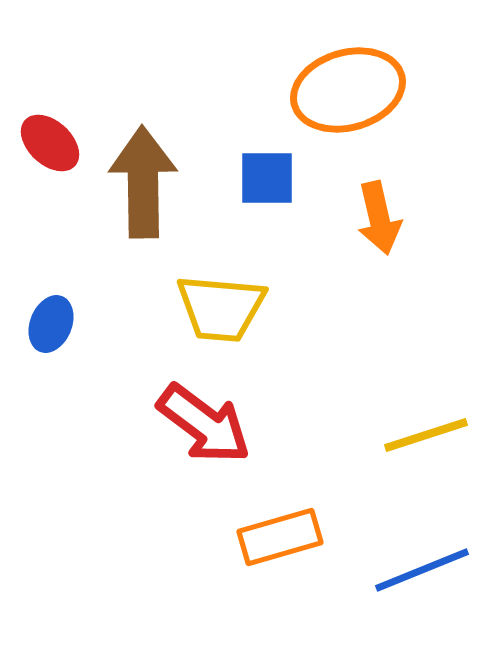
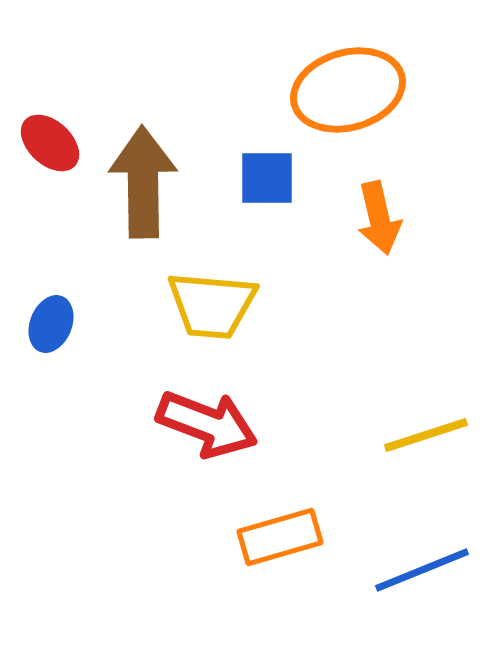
yellow trapezoid: moved 9 px left, 3 px up
red arrow: moved 3 px right; rotated 16 degrees counterclockwise
